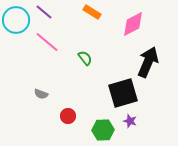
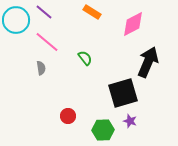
gray semicircle: moved 26 px up; rotated 120 degrees counterclockwise
